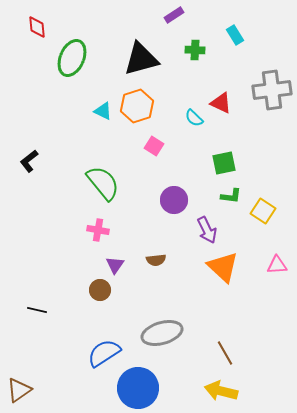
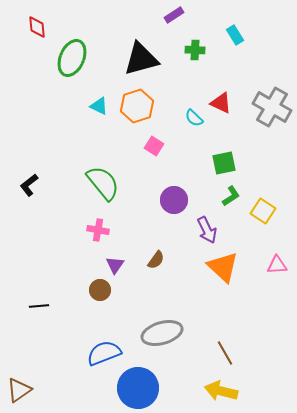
gray cross: moved 17 px down; rotated 36 degrees clockwise
cyan triangle: moved 4 px left, 5 px up
black L-shape: moved 24 px down
green L-shape: rotated 40 degrees counterclockwise
brown semicircle: rotated 48 degrees counterclockwise
black line: moved 2 px right, 4 px up; rotated 18 degrees counterclockwise
blue semicircle: rotated 12 degrees clockwise
